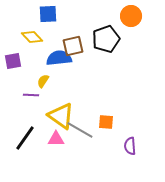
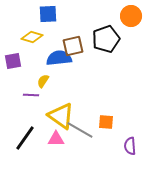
yellow diamond: rotated 30 degrees counterclockwise
